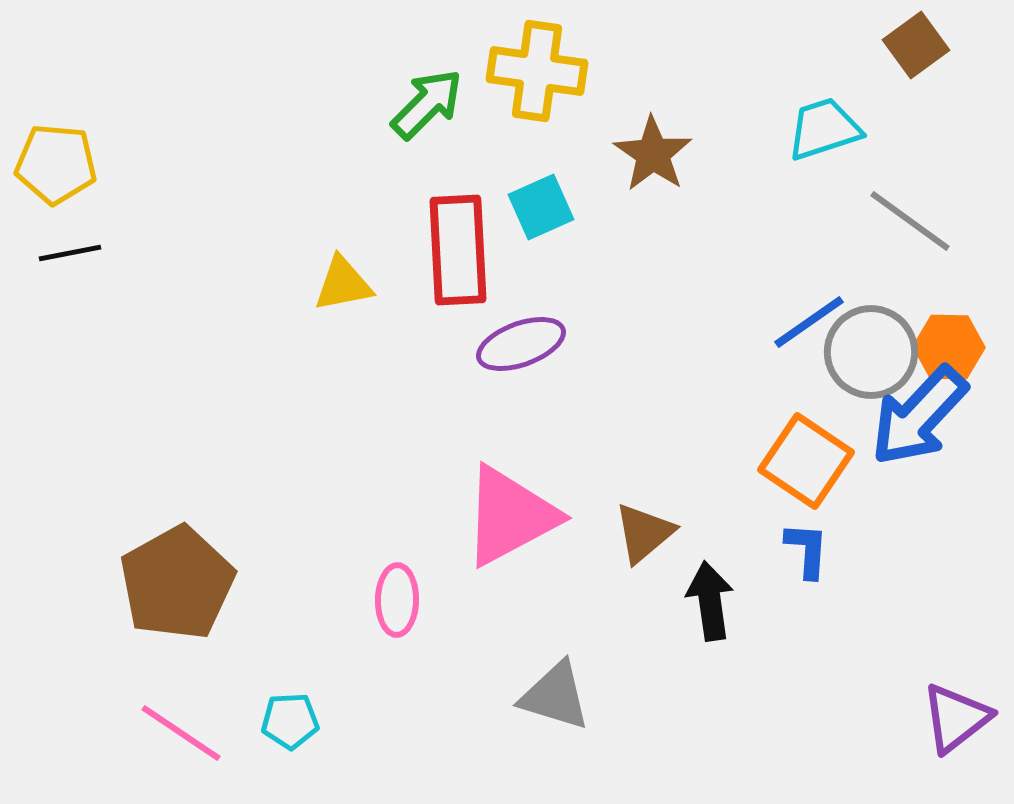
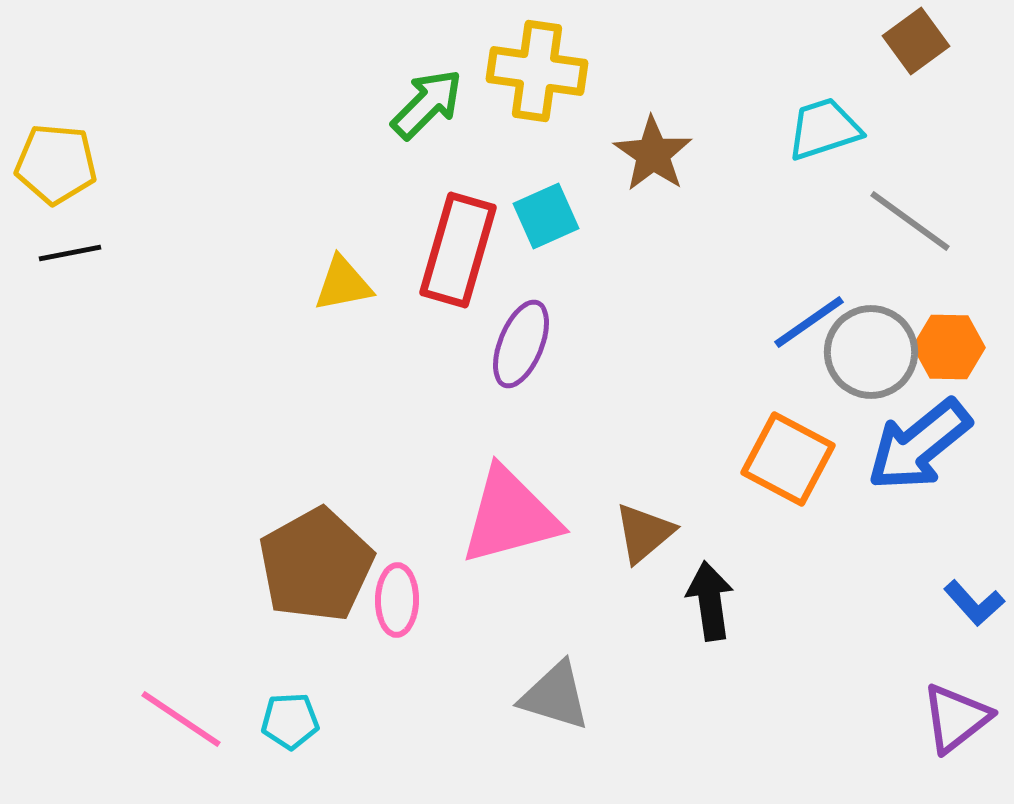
brown square: moved 4 px up
cyan square: moved 5 px right, 9 px down
red rectangle: rotated 19 degrees clockwise
purple ellipse: rotated 48 degrees counterclockwise
blue arrow: moved 29 px down; rotated 8 degrees clockwise
orange square: moved 18 px left, 2 px up; rotated 6 degrees counterclockwise
pink triangle: rotated 13 degrees clockwise
blue L-shape: moved 167 px right, 53 px down; rotated 134 degrees clockwise
brown pentagon: moved 139 px right, 18 px up
pink line: moved 14 px up
